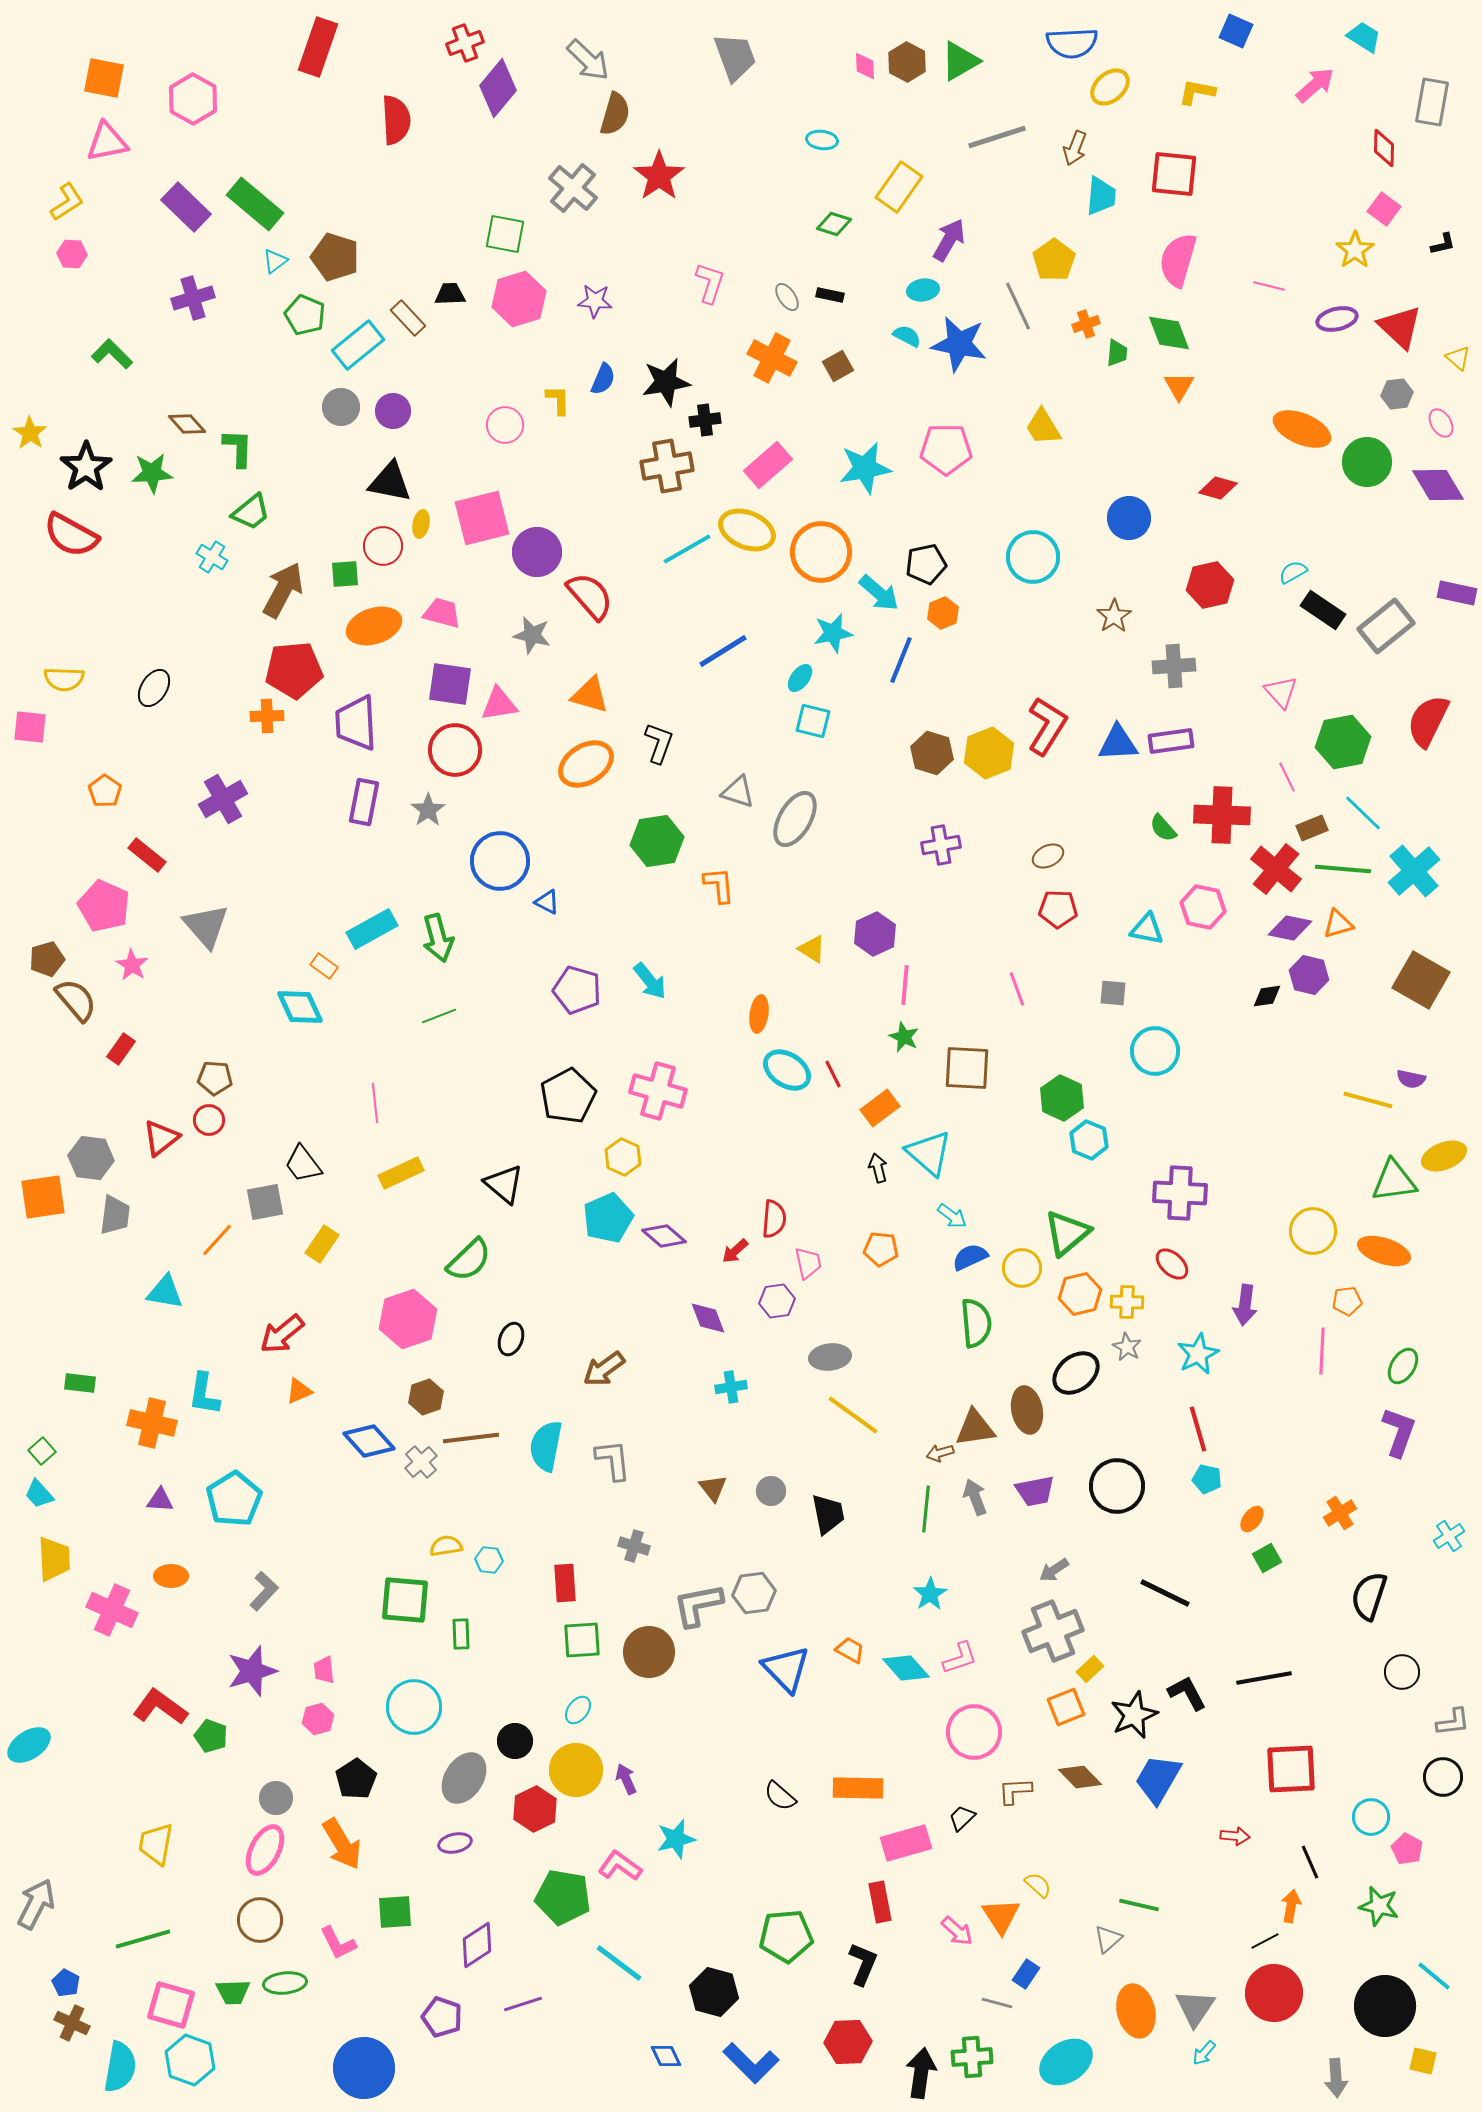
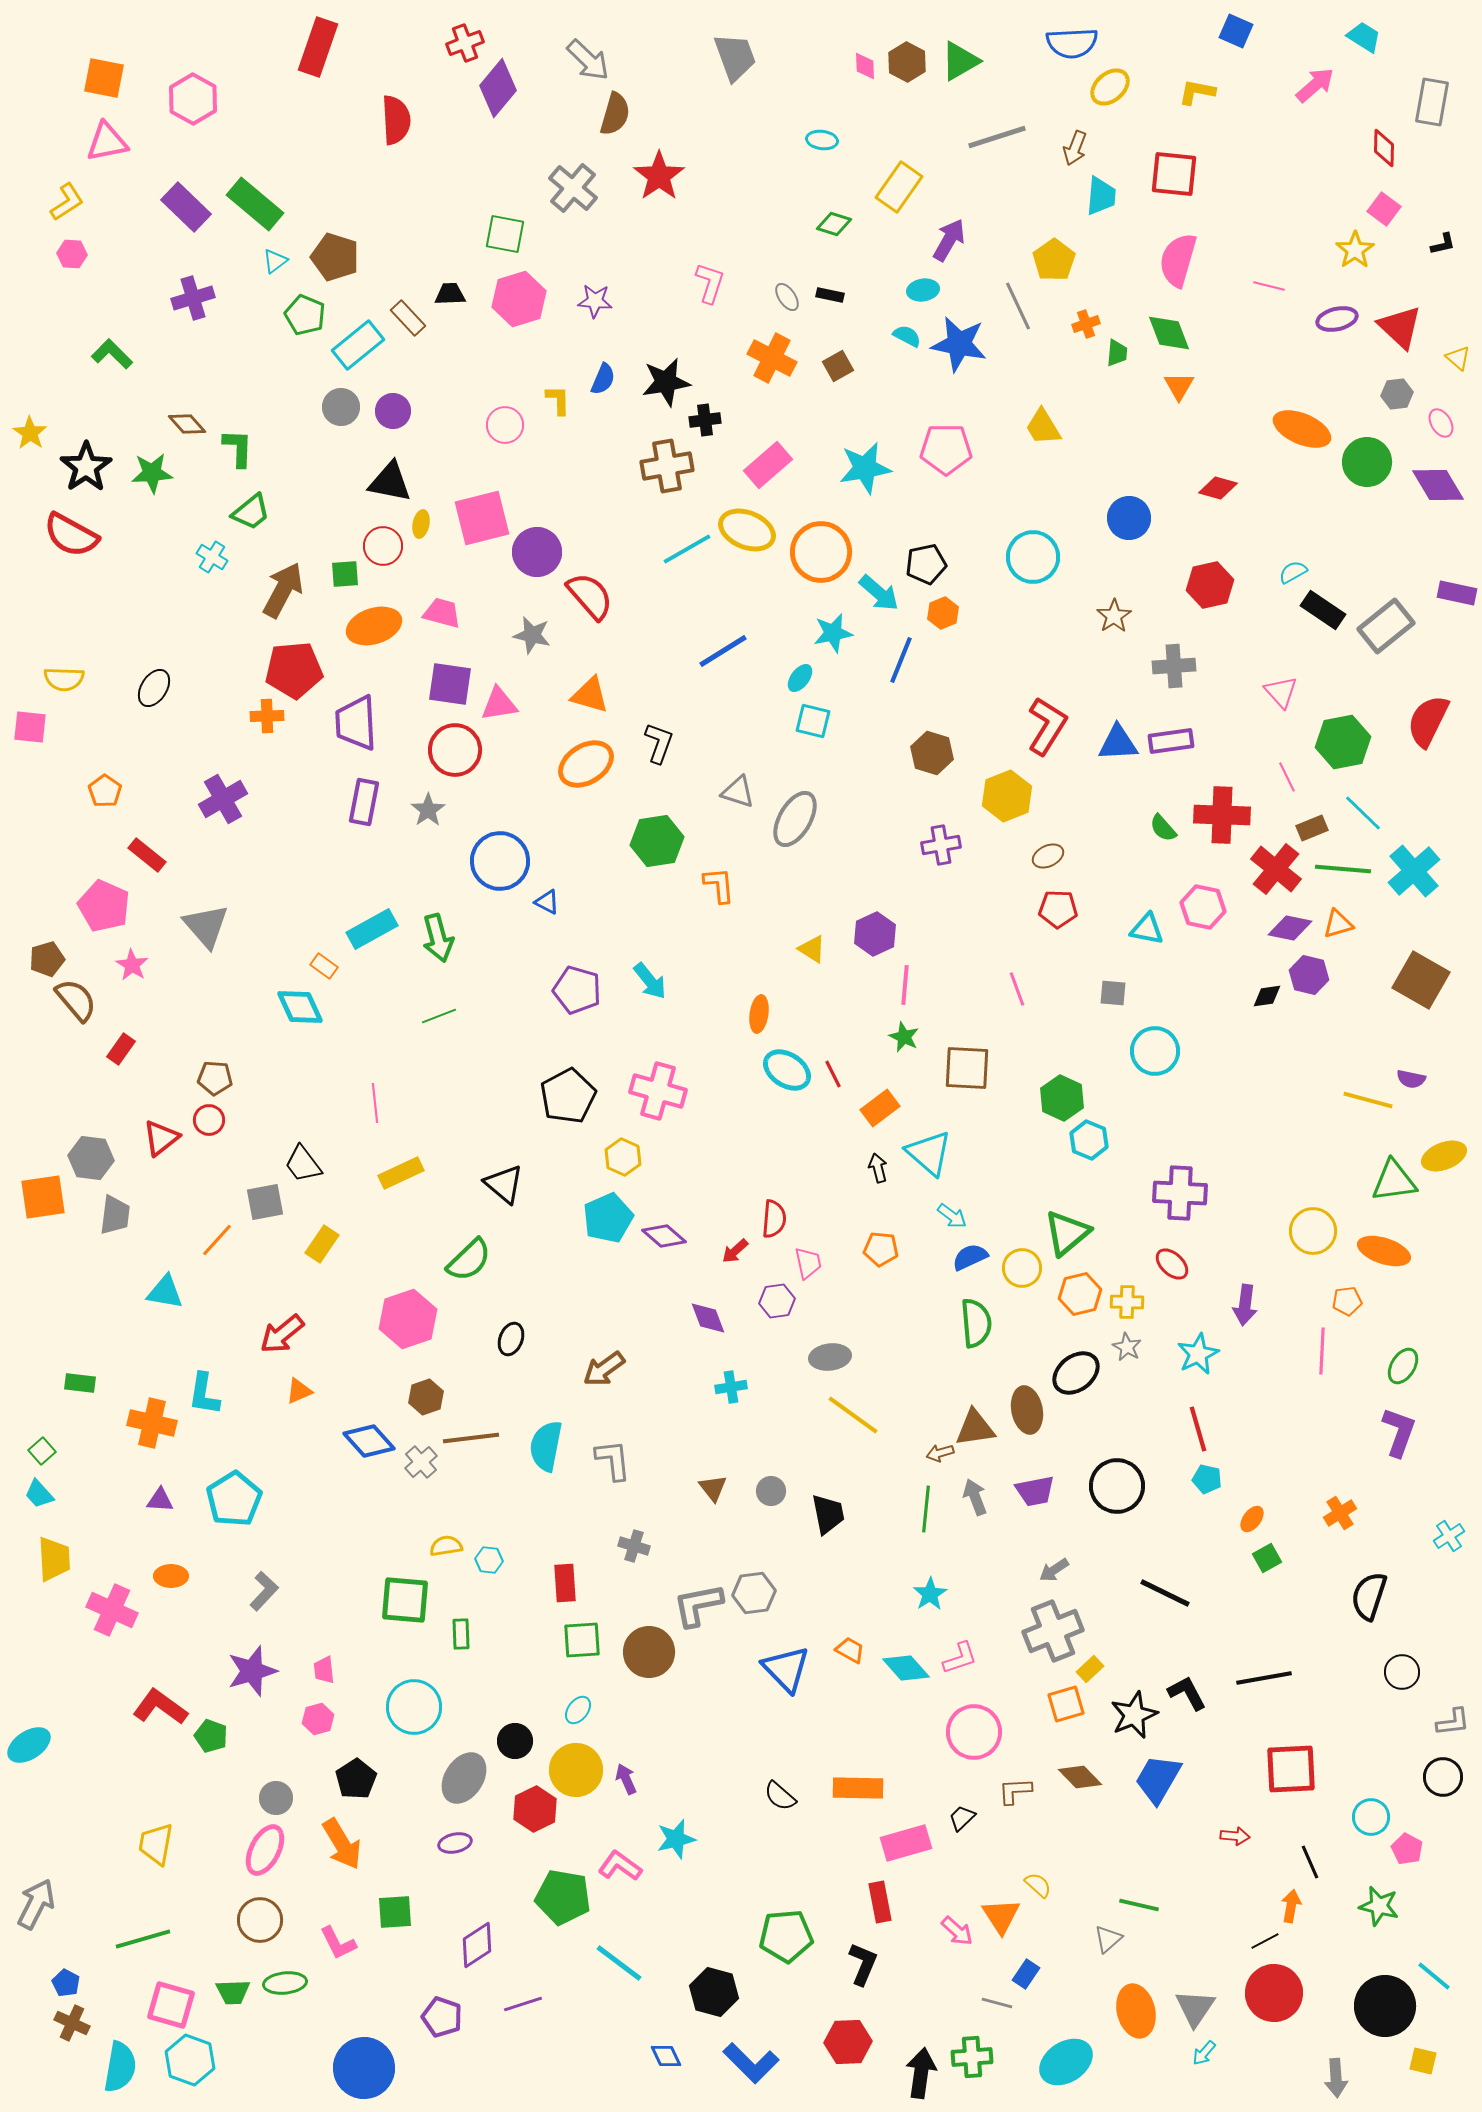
yellow hexagon at (989, 753): moved 18 px right, 43 px down
orange square at (1066, 1707): moved 3 px up; rotated 6 degrees clockwise
